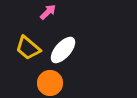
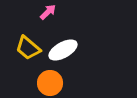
white ellipse: rotated 20 degrees clockwise
